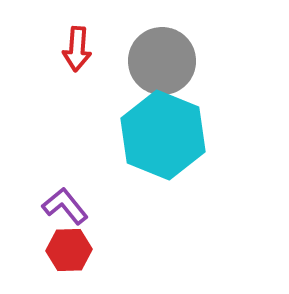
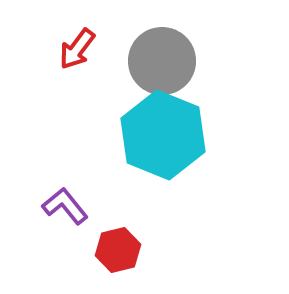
red arrow: rotated 33 degrees clockwise
red hexagon: moved 49 px right; rotated 12 degrees counterclockwise
